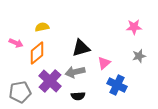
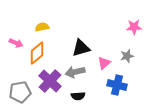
gray star: moved 12 px left
blue cross: rotated 12 degrees counterclockwise
